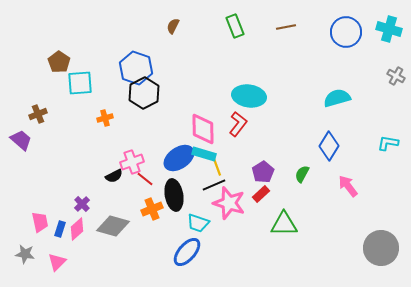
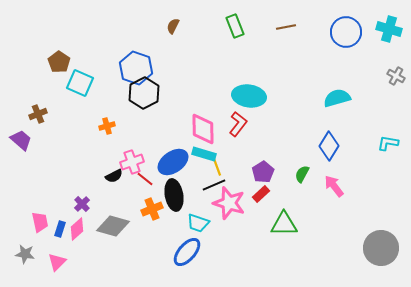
cyan square at (80, 83): rotated 28 degrees clockwise
orange cross at (105, 118): moved 2 px right, 8 px down
blue ellipse at (179, 158): moved 6 px left, 4 px down
pink arrow at (348, 186): moved 14 px left
